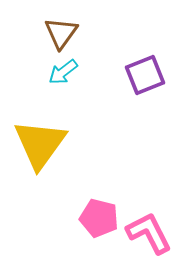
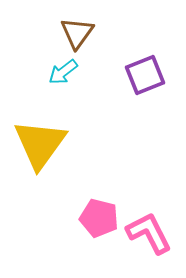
brown triangle: moved 16 px right
